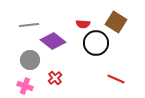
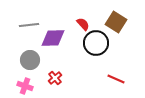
red semicircle: rotated 136 degrees counterclockwise
purple diamond: moved 3 px up; rotated 40 degrees counterclockwise
